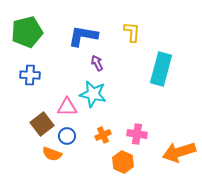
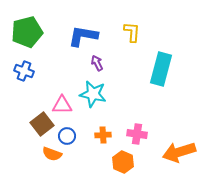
blue cross: moved 6 px left, 4 px up; rotated 18 degrees clockwise
pink triangle: moved 5 px left, 2 px up
orange cross: rotated 21 degrees clockwise
